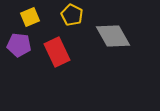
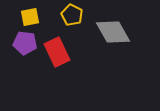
yellow square: rotated 12 degrees clockwise
gray diamond: moved 4 px up
purple pentagon: moved 6 px right, 2 px up
